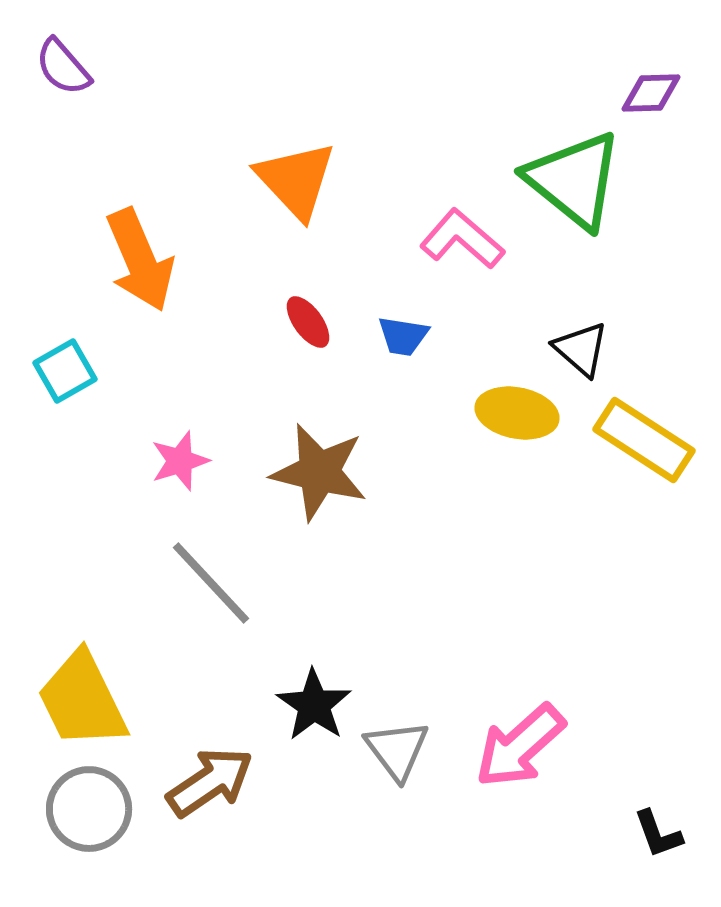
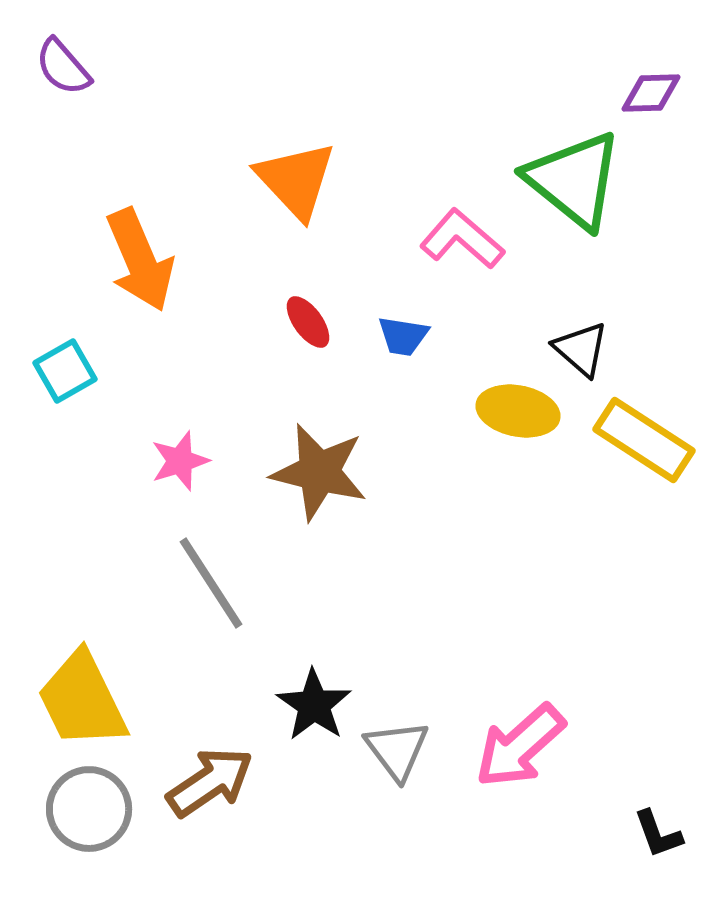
yellow ellipse: moved 1 px right, 2 px up
gray line: rotated 10 degrees clockwise
